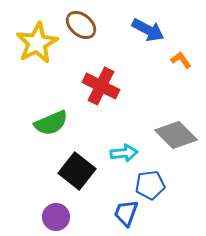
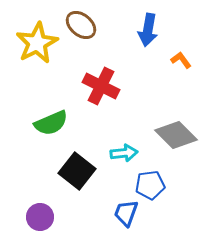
blue arrow: rotated 72 degrees clockwise
purple circle: moved 16 px left
